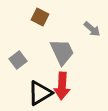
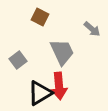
red arrow: moved 3 px left; rotated 8 degrees counterclockwise
